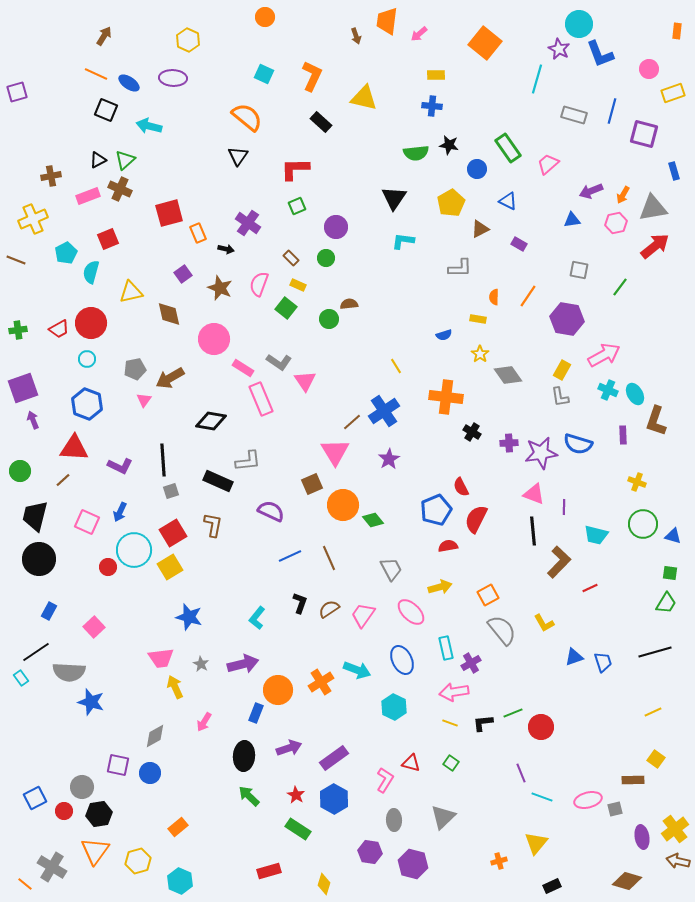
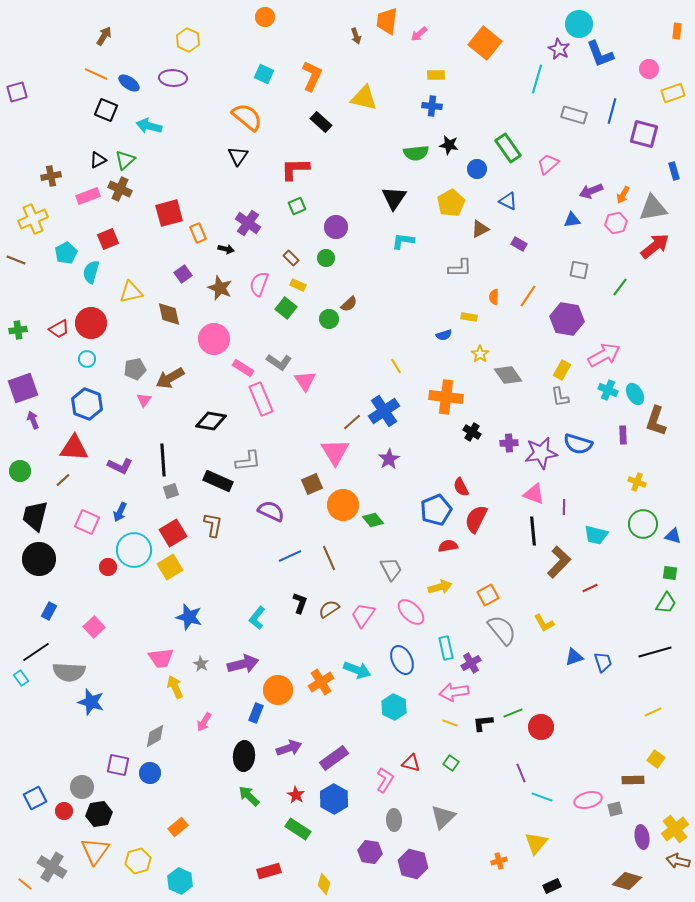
brown semicircle at (349, 304): rotated 144 degrees clockwise
yellow rectangle at (478, 319): moved 9 px left, 2 px up
